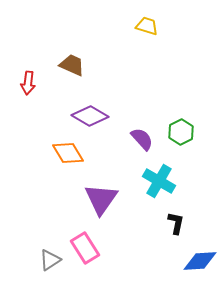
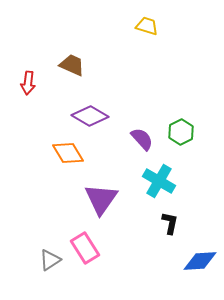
black L-shape: moved 6 px left
